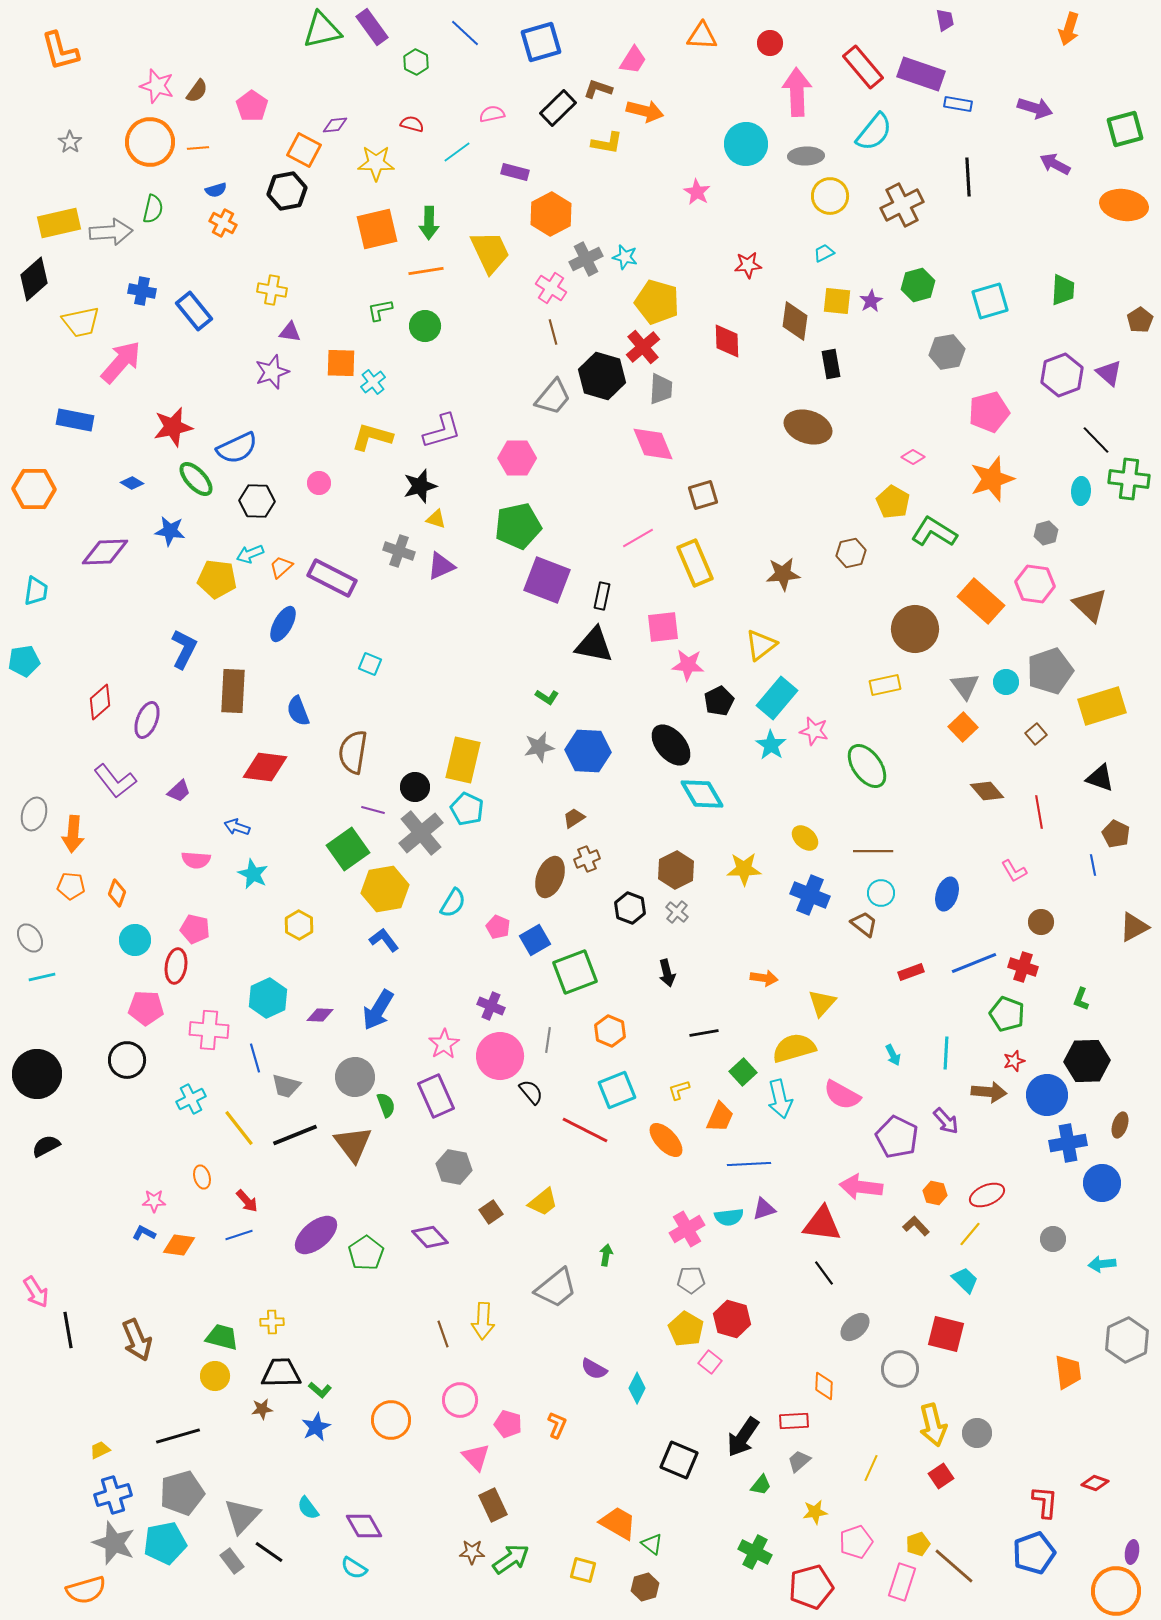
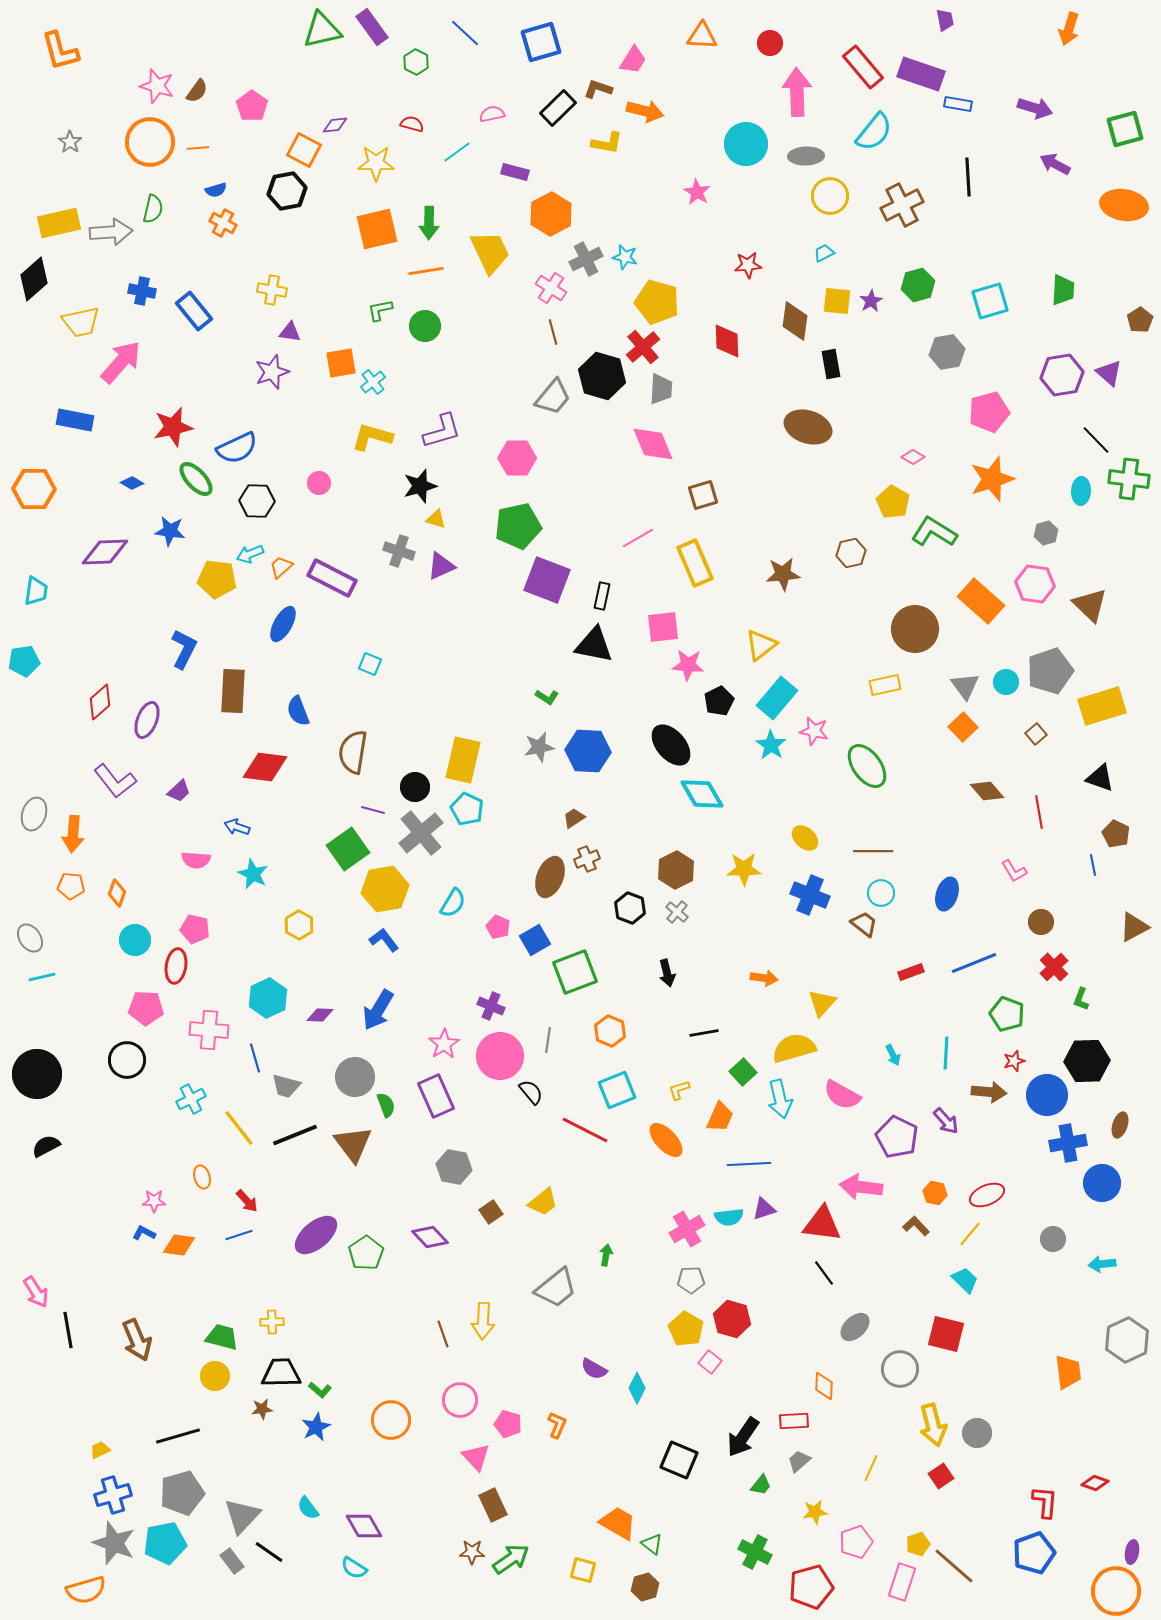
orange square at (341, 363): rotated 12 degrees counterclockwise
purple hexagon at (1062, 375): rotated 12 degrees clockwise
red cross at (1023, 967): moved 31 px right; rotated 28 degrees clockwise
